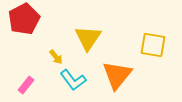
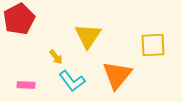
red pentagon: moved 5 px left
yellow triangle: moved 2 px up
yellow square: rotated 12 degrees counterclockwise
cyan L-shape: moved 1 px left, 1 px down
pink rectangle: rotated 54 degrees clockwise
